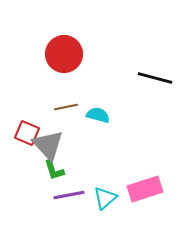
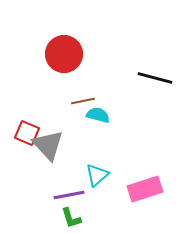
brown line: moved 17 px right, 6 px up
green L-shape: moved 17 px right, 48 px down
cyan triangle: moved 8 px left, 23 px up
